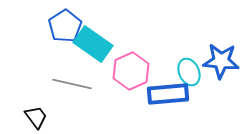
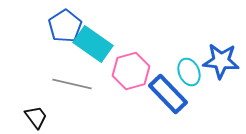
pink hexagon: rotated 9 degrees clockwise
blue rectangle: rotated 51 degrees clockwise
